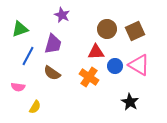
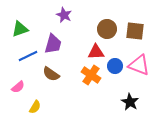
purple star: moved 2 px right
brown square: rotated 30 degrees clockwise
blue line: rotated 36 degrees clockwise
pink triangle: rotated 10 degrees counterclockwise
brown semicircle: moved 1 px left, 1 px down
orange cross: moved 2 px right, 2 px up
pink semicircle: rotated 48 degrees counterclockwise
